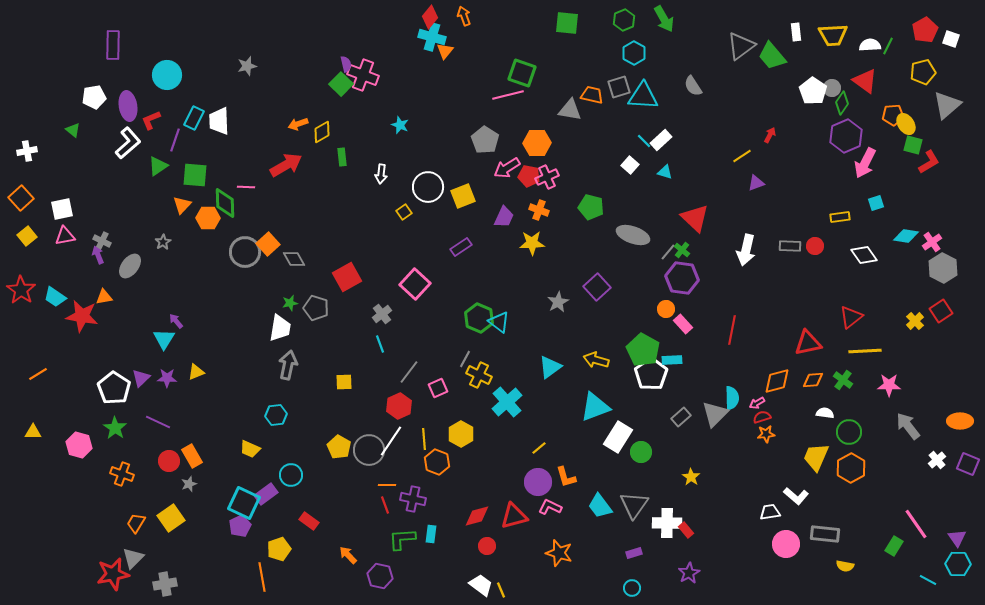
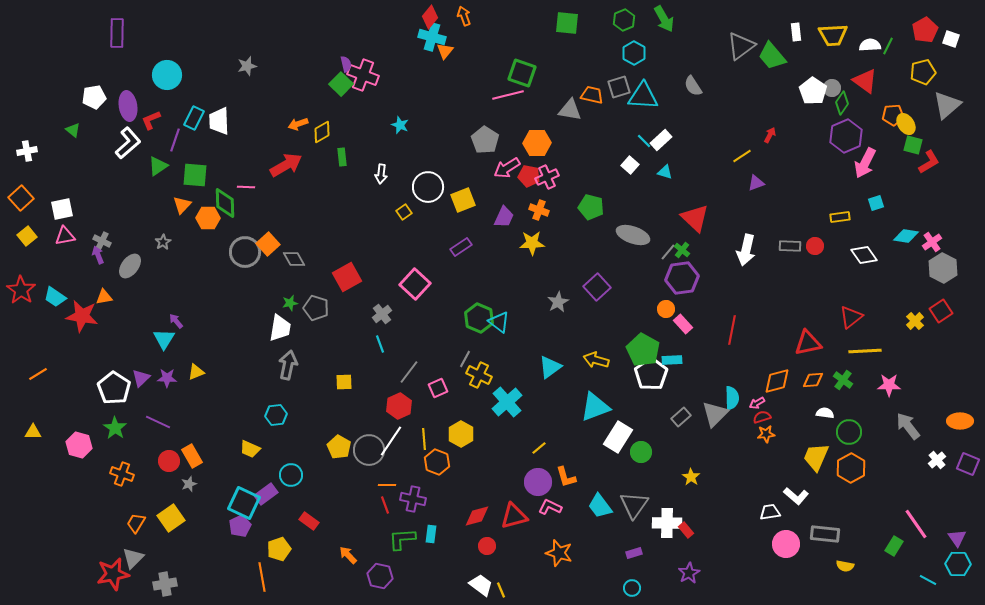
purple rectangle at (113, 45): moved 4 px right, 12 px up
yellow square at (463, 196): moved 4 px down
purple hexagon at (682, 278): rotated 16 degrees counterclockwise
